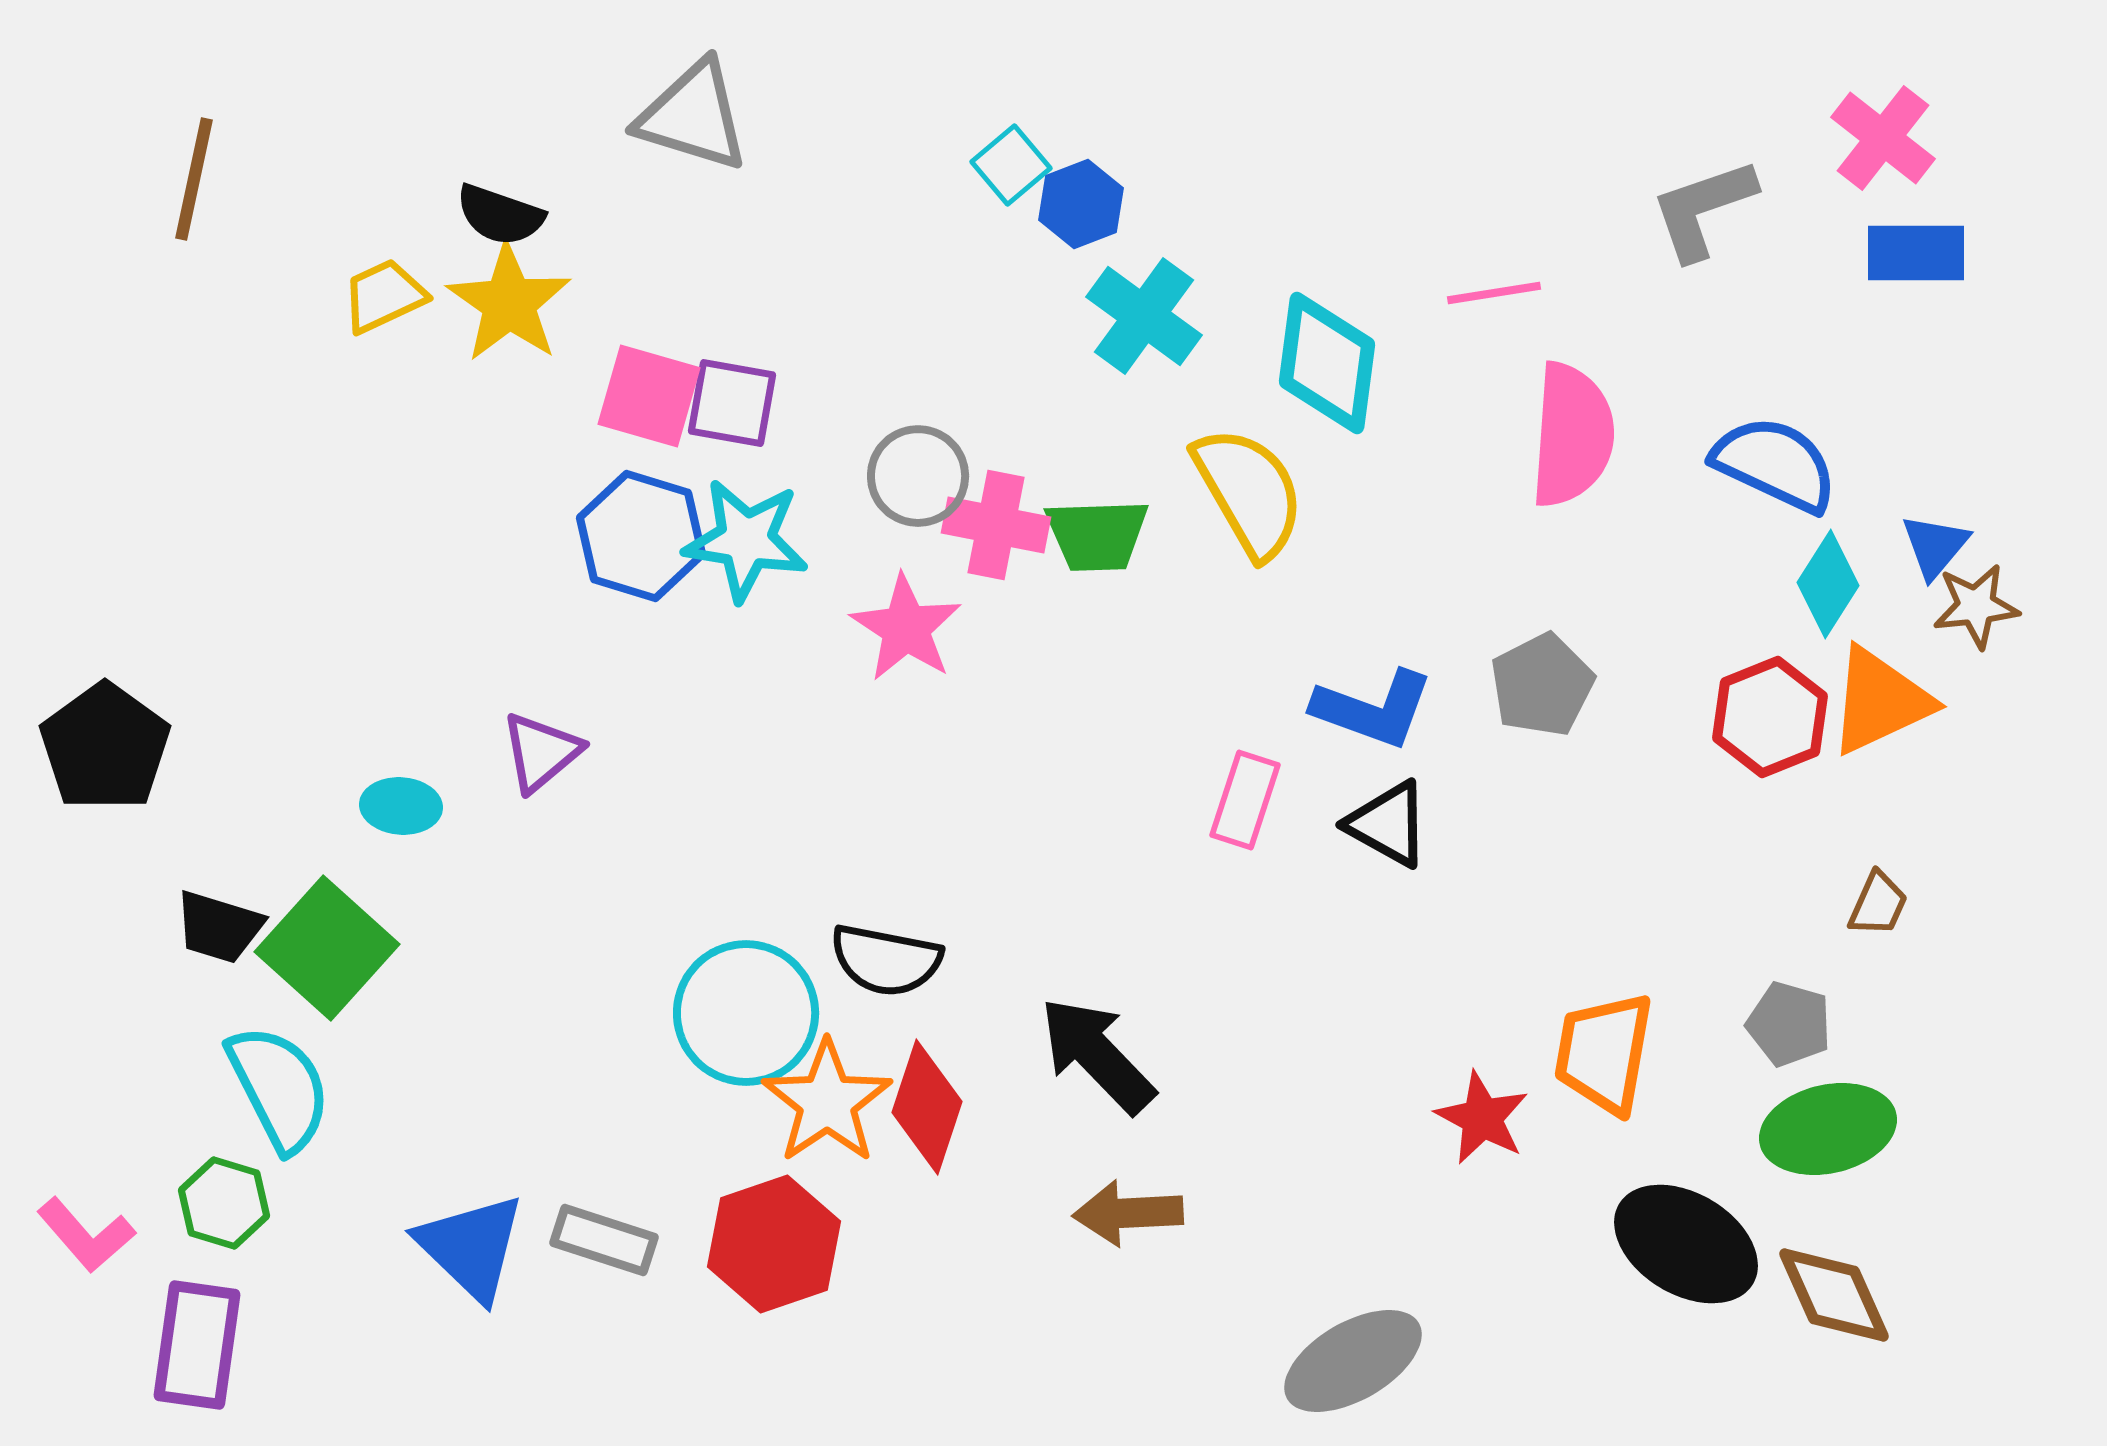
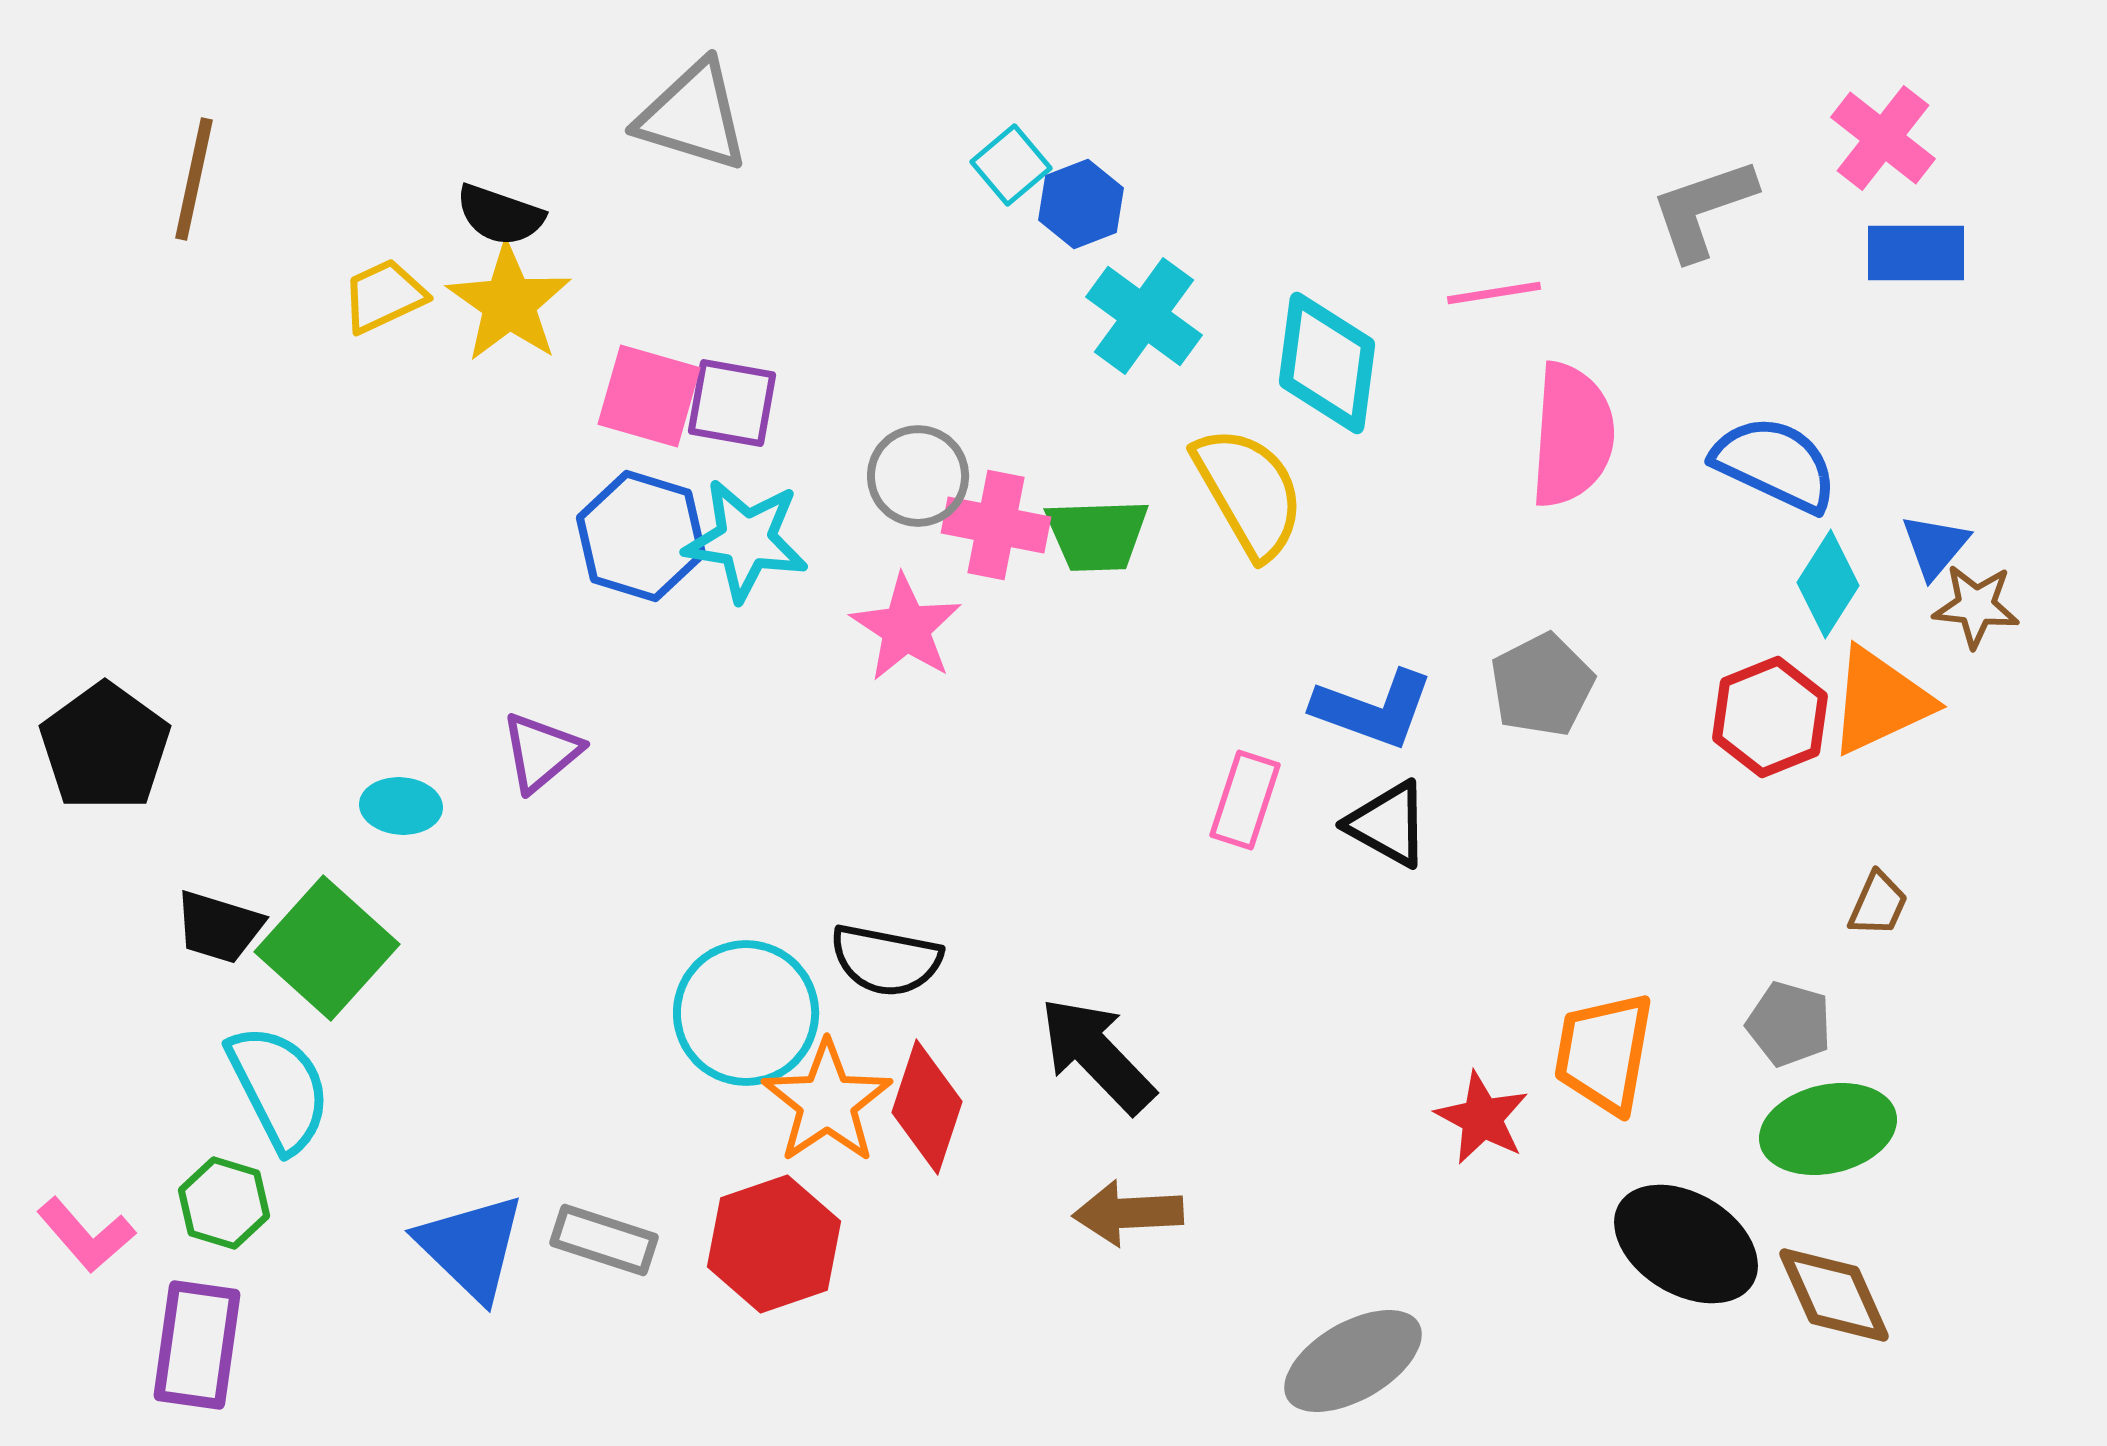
brown star at (1976, 606): rotated 12 degrees clockwise
